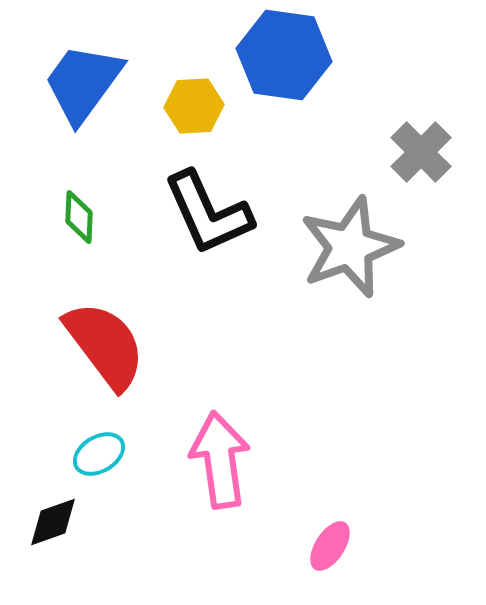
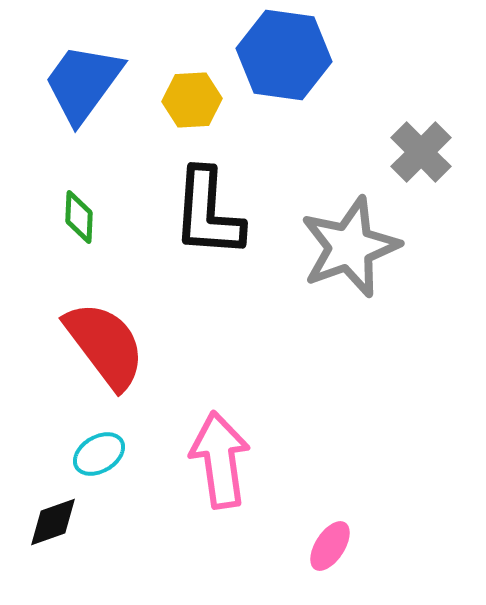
yellow hexagon: moved 2 px left, 6 px up
black L-shape: rotated 28 degrees clockwise
